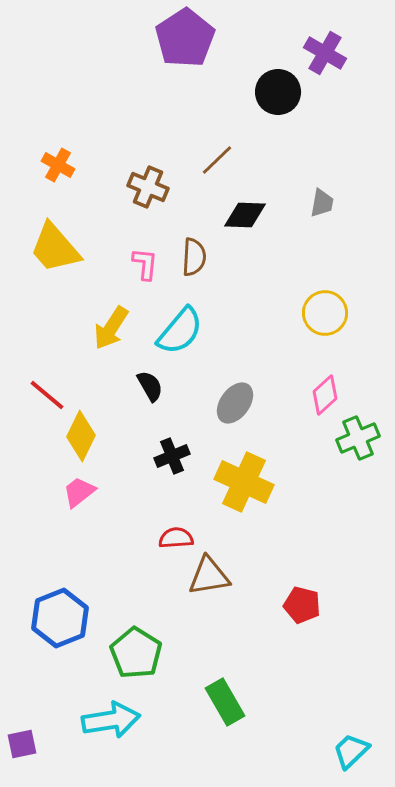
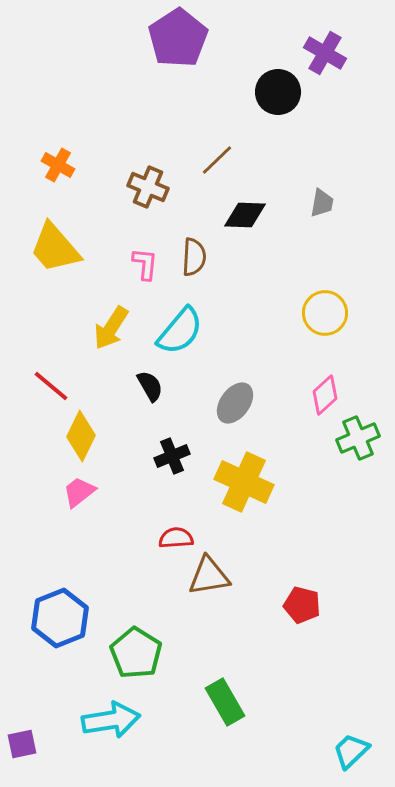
purple pentagon: moved 7 px left
red line: moved 4 px right, 9 px up
